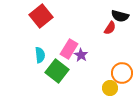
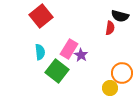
red semicircle: rotated 24 degrees counterclockwise
cyan semicircle: moved 3 px up
